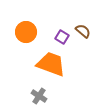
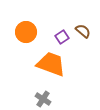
purple square: rotated 24 degrees clockwise
gray cross: moved 4 px right, 3 px down
